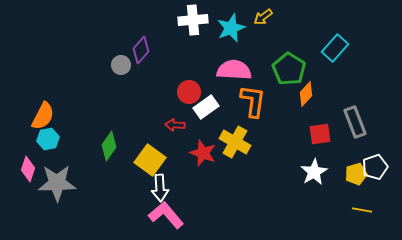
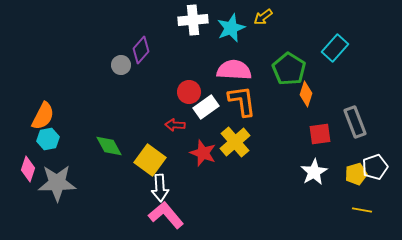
orange diamond: rotated 25 degrees counterclockwise
orange L-shape: moved 11 px left; rotated 16 degrees counterclockwise
yellow cross: rotated 20 degrees clockwise
green diamond: rotated 64 degrees counterclockwise
